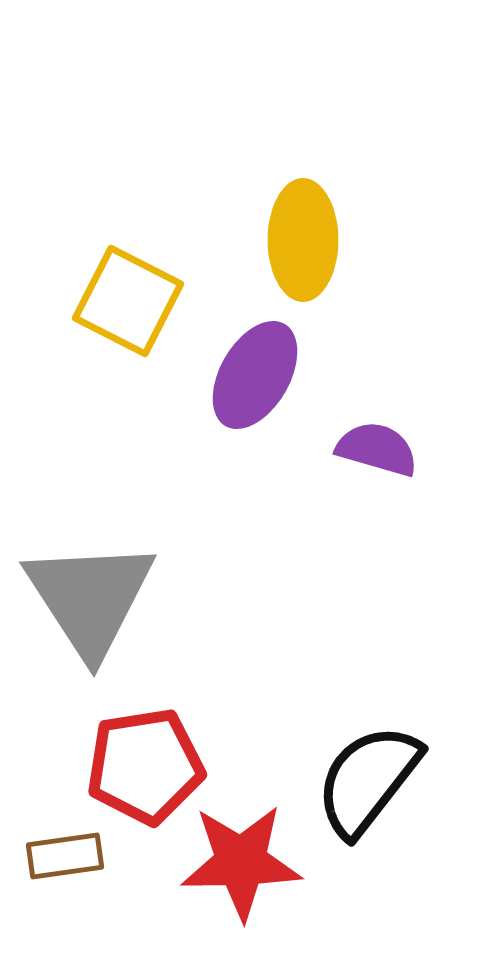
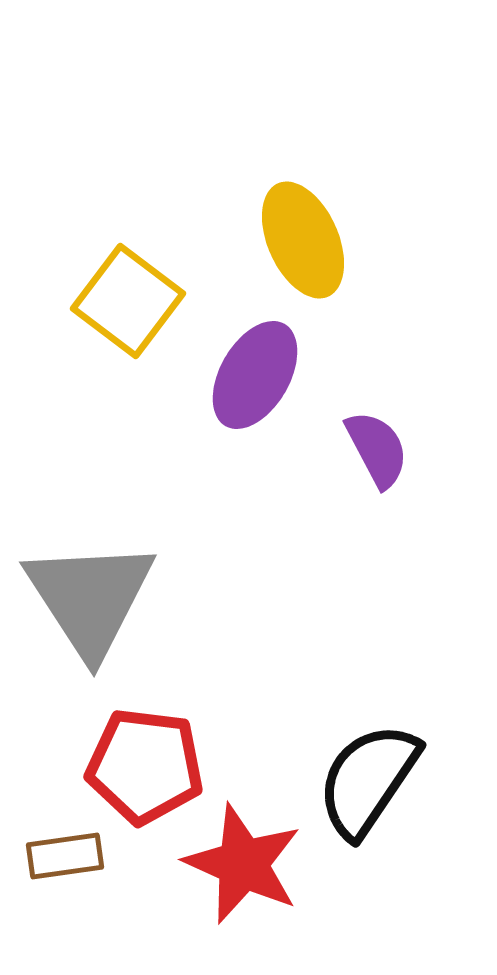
yellow ellipse: rotated 24 degrees counterclockwise
yellow square: rotated 10 degrees clockwise
purple semicircle: rotated 46 degrees clockwise
red pentagon: rotated 16 degrees clockwise
black semicircle: rotated 4 degrees counterclockwise
red star: moved 2 px right, 2 px down; rotated 25 degrees clockwise
